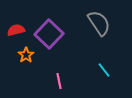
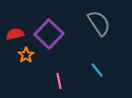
red semicircle: moved 1 px left, 4 px down
cyan line: moved 7 px left
